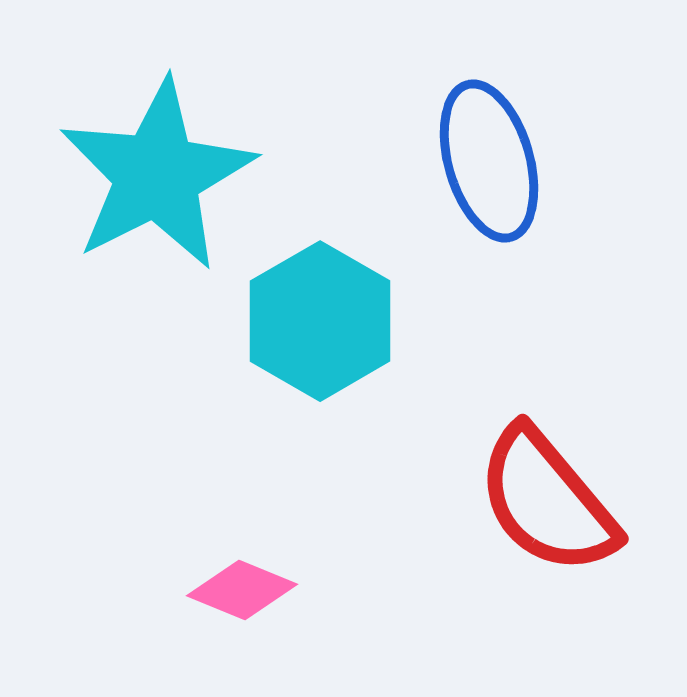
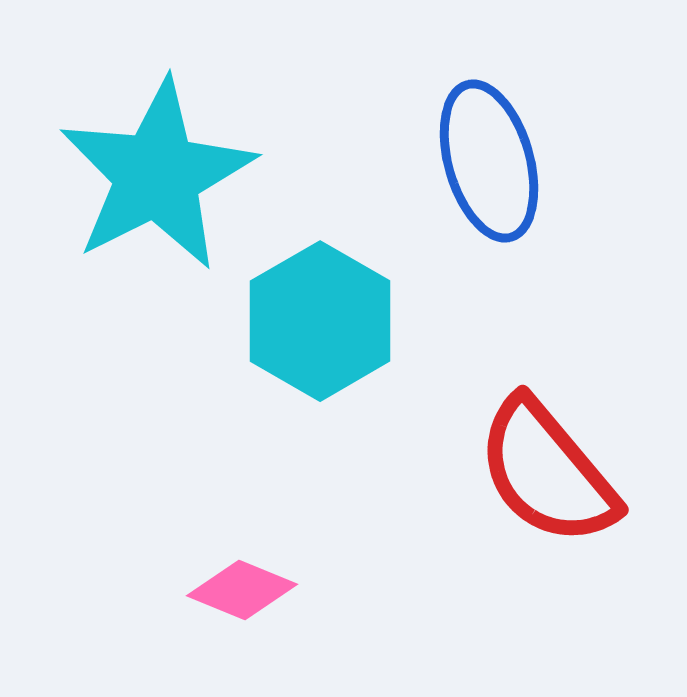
red semicircle: moved 29 px up
